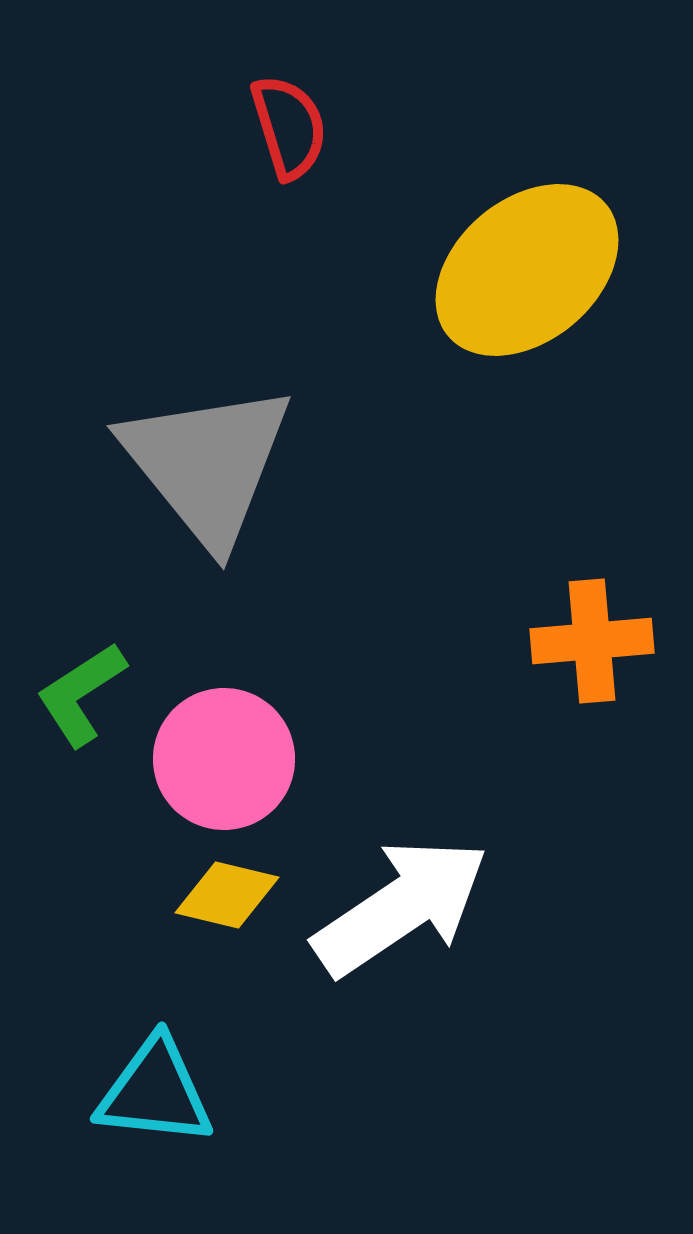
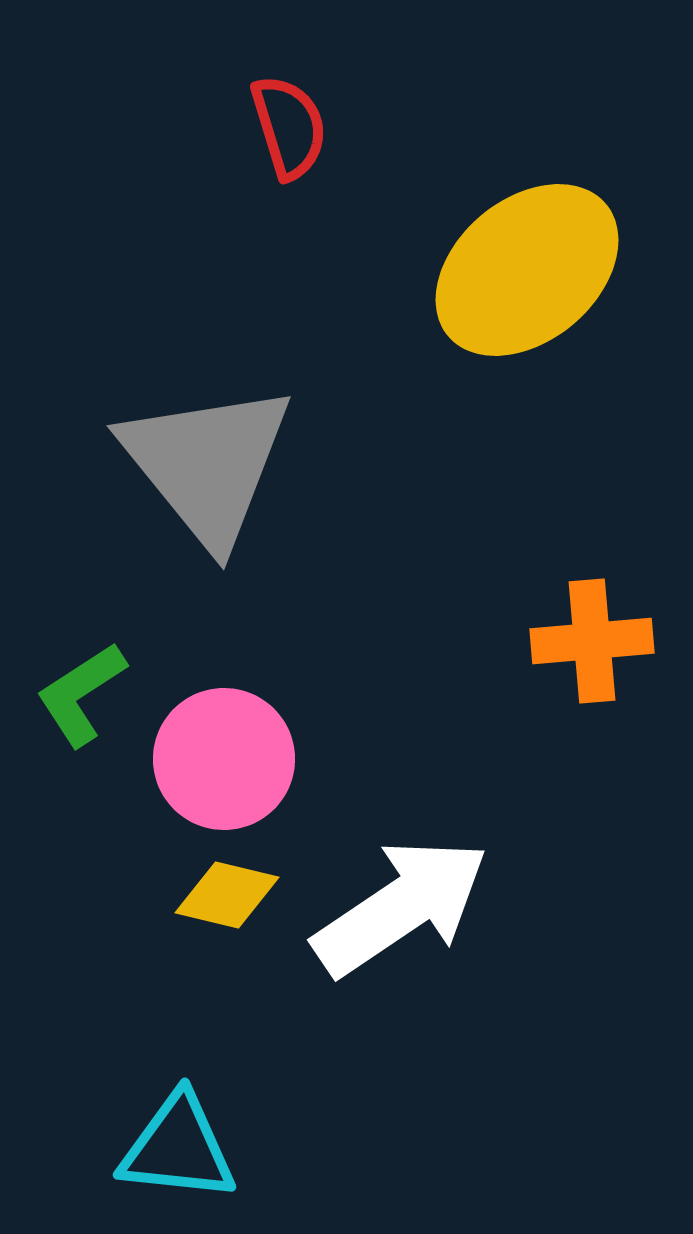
cyan triangle: moved 23 px right, 56 px down
